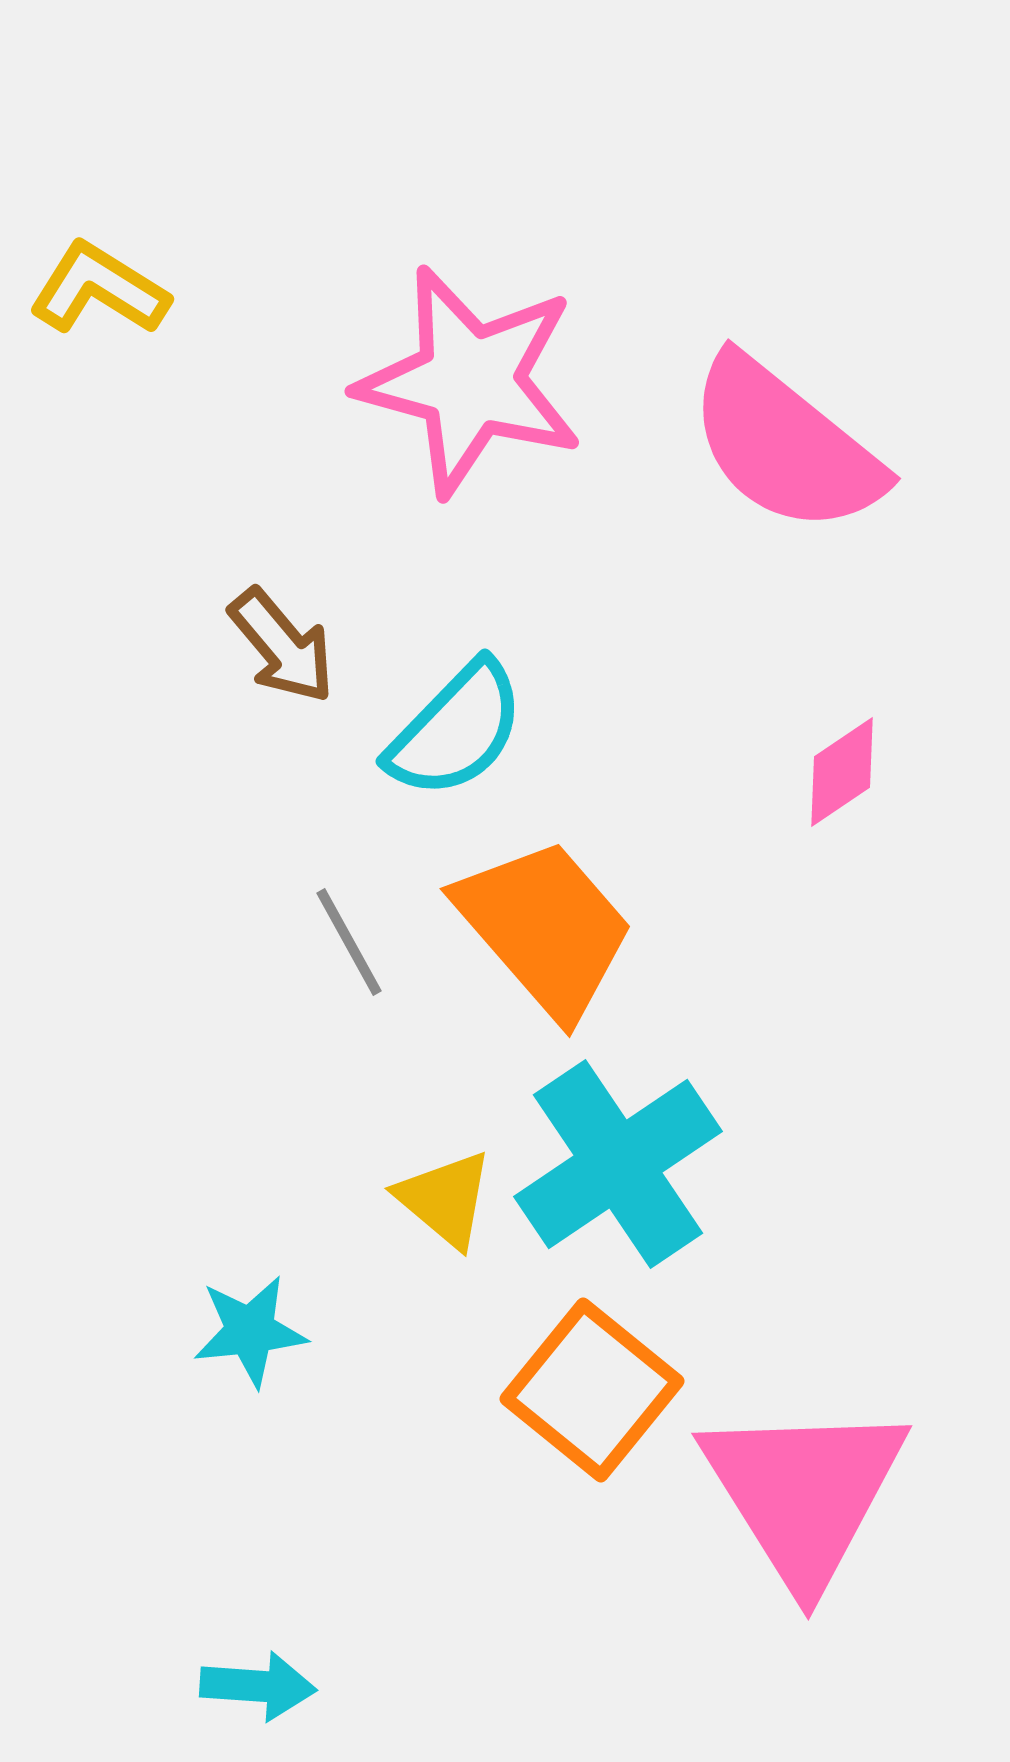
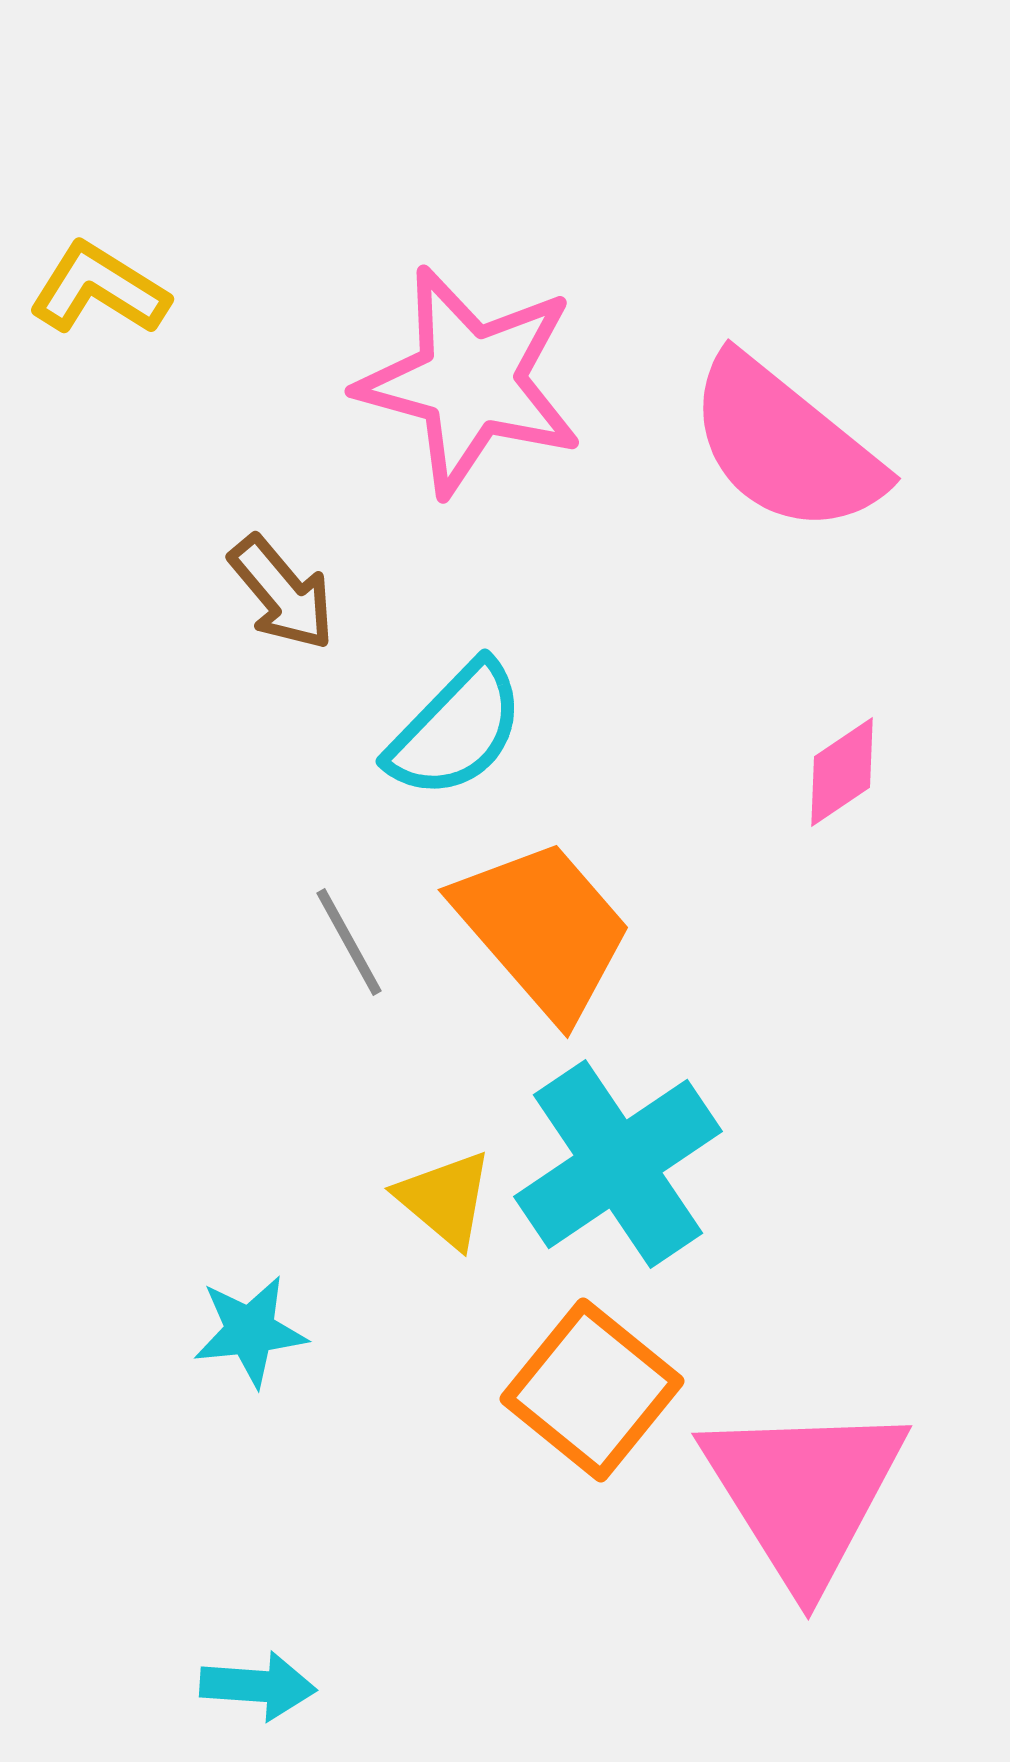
brown arrow: moved 53 px up
orange trapezoid: moved 2 px left, 1 px down
